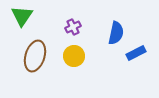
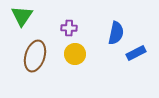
purple cross: moved 4 px left, 1 px down; rotated 28 degrees clockwise
yellow circle: moved 1 px right, 2 px up
